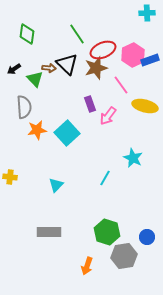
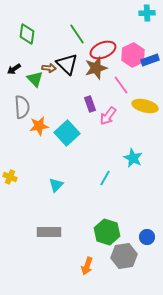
gray semicircle: moved 2 px left
orange star: moved 2 px right, 4 px up
yellow cross: rotated 16 degrees clockwise
